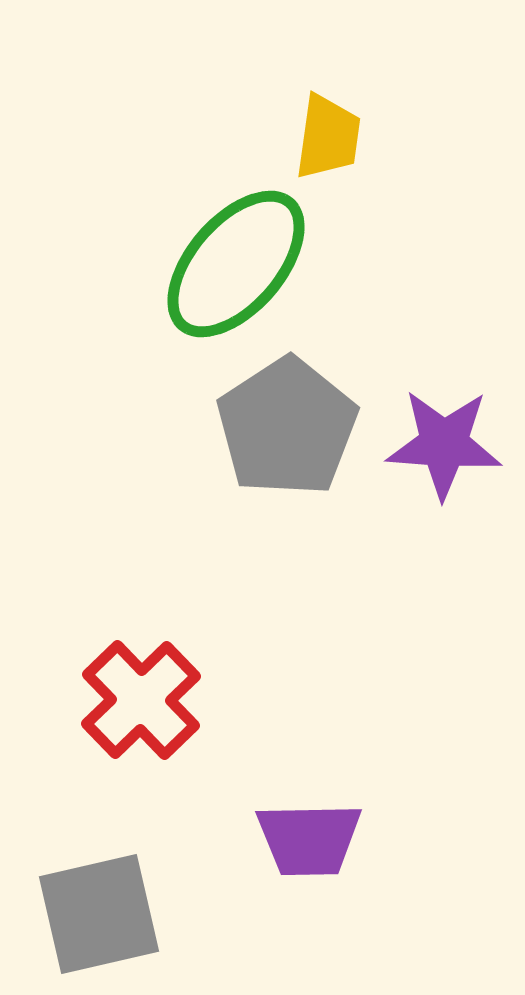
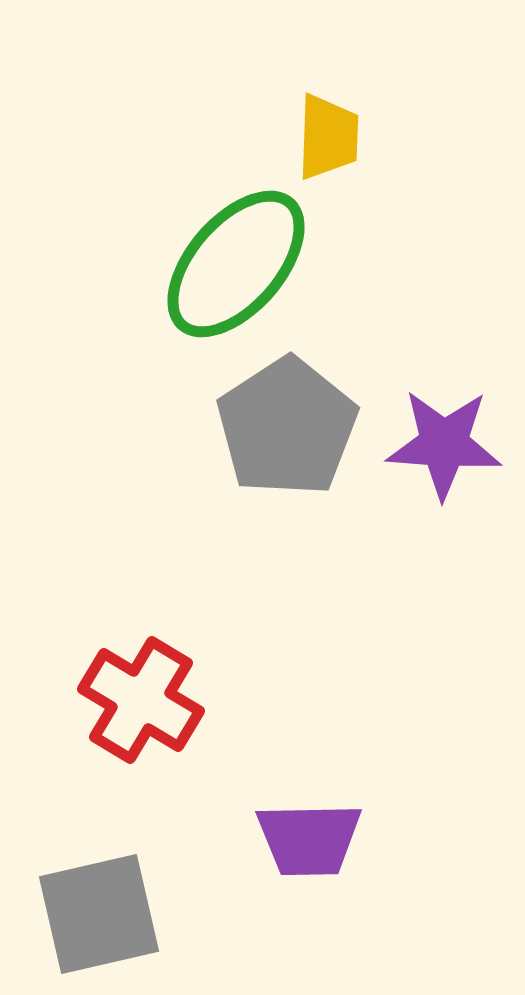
yellow trapezoid: rotated 6 degrees counterclockwise
red cross: rotated 15 degrees counterclockwise
